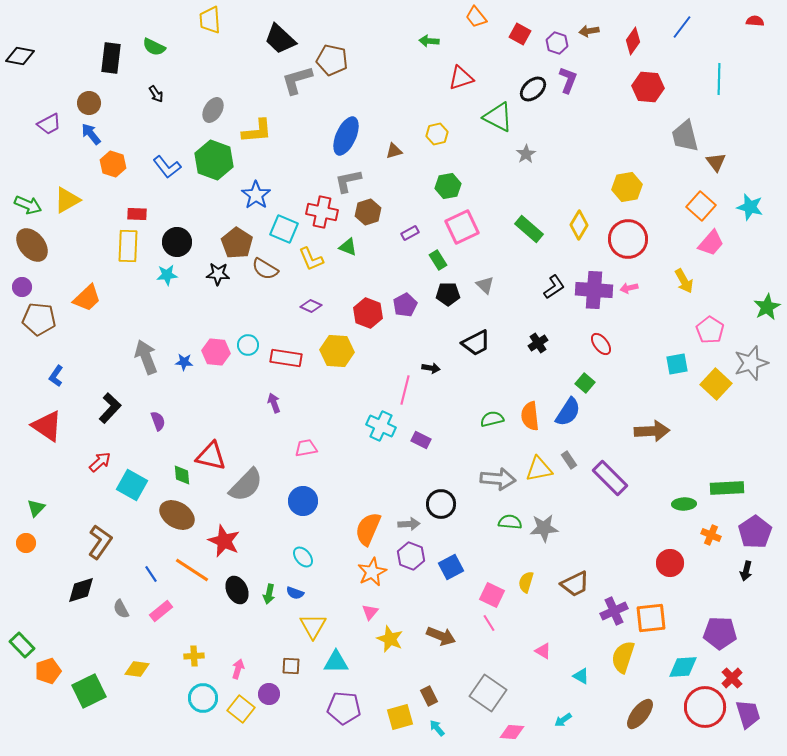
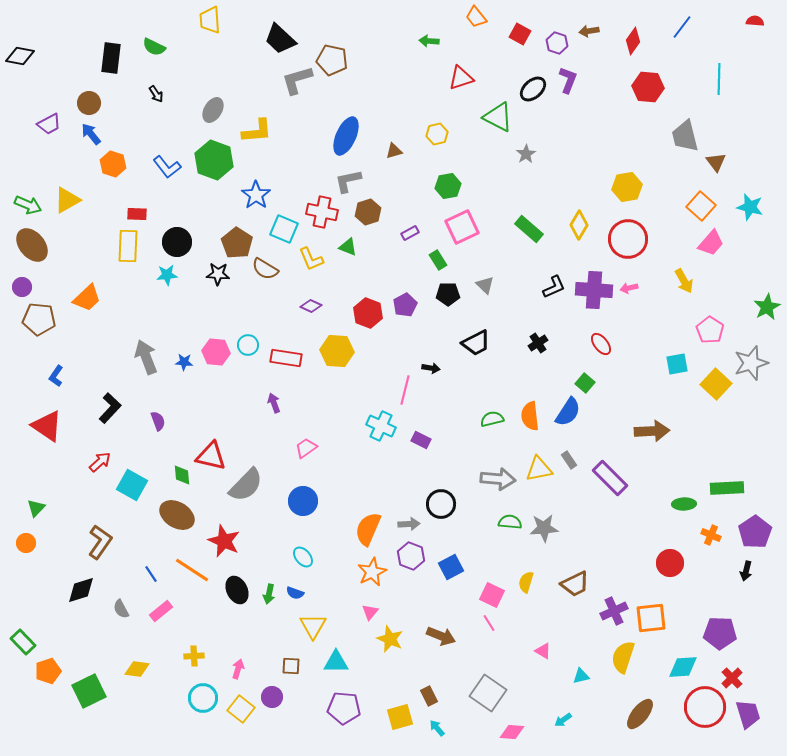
black L-shape at (554, 287): rotated 10 degrees clockwise
pink trapezoid at (306, 448): rotated 25 degrees counterclockwise
green rectangle at (22, 645): moved 1 px right, 3 px up
cyan triangle at (581, 676): rotated 42 degrees counterclockwise
purple circle at (269, 694): moved 3 px right, 3 px down
